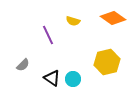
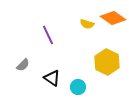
yellow semicircle: moved 14 px right, 3 px down
yellow hexagon: rotated 20 degrees counterclockwise
cyan circle: moved 5 px right, 8 px down
